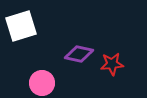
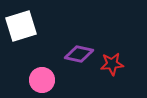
pink circle: moved 3 px up
